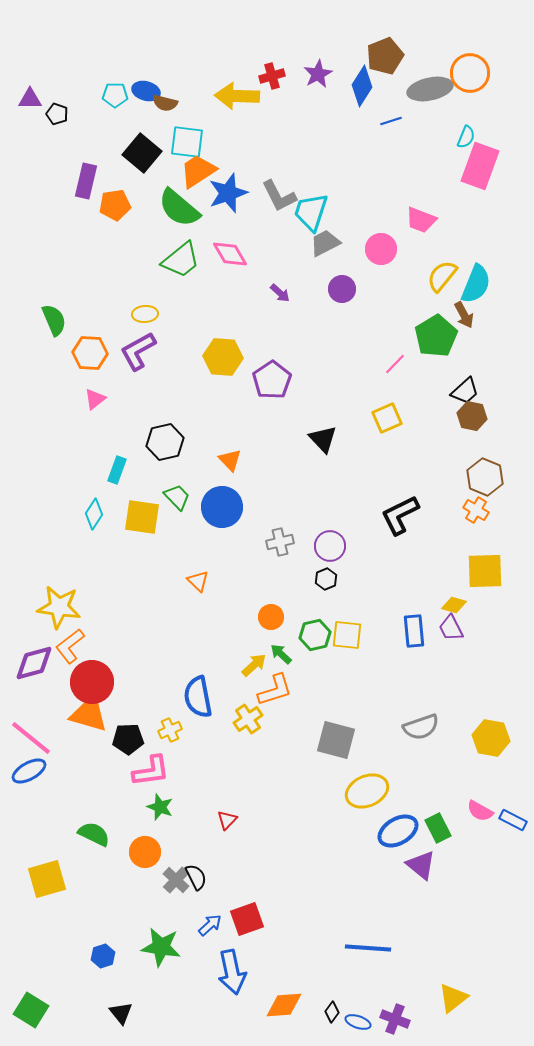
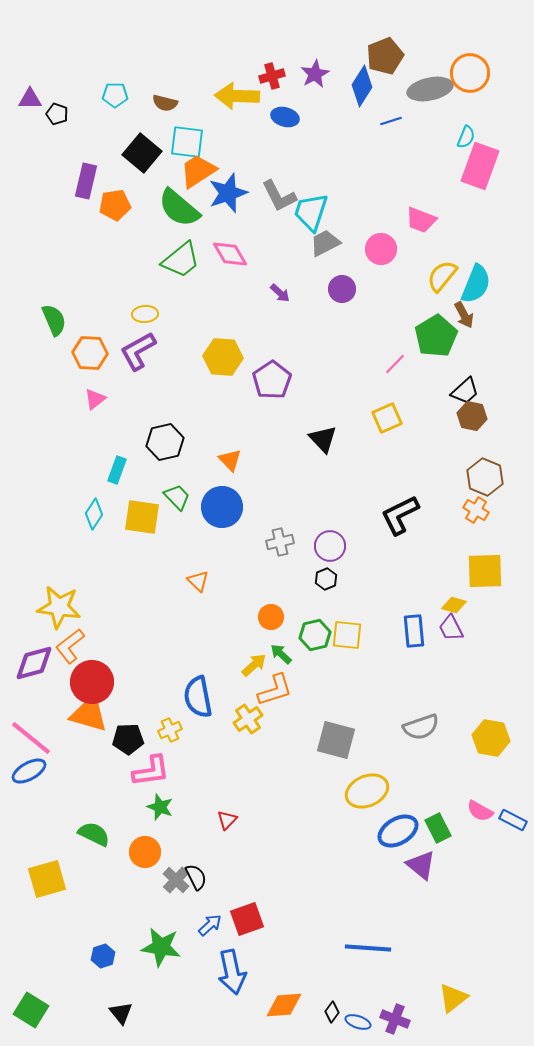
purple star at (318, 74): moved 3 px left
blue ellipse at (146, 91): moved 139 px right, 26 px down
